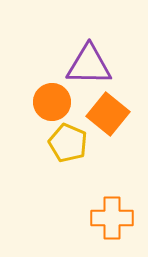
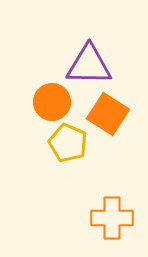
orange square: rotated 6 degrees counterclockwise
